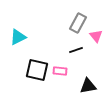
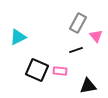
black square: rotated 10 degrees clockwise
